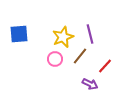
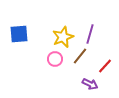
purple line: rotated 30 degrees clockwise
